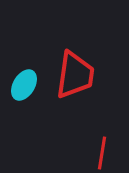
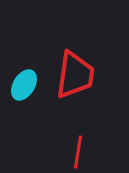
red line: moved 24 px left, 1 px up
